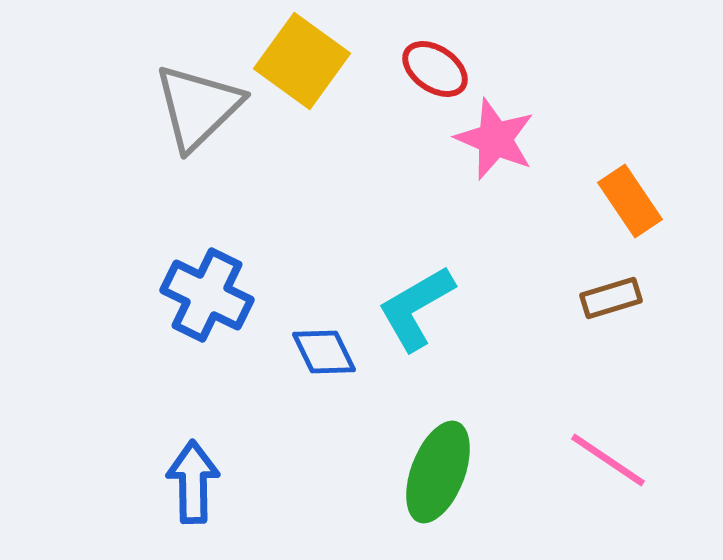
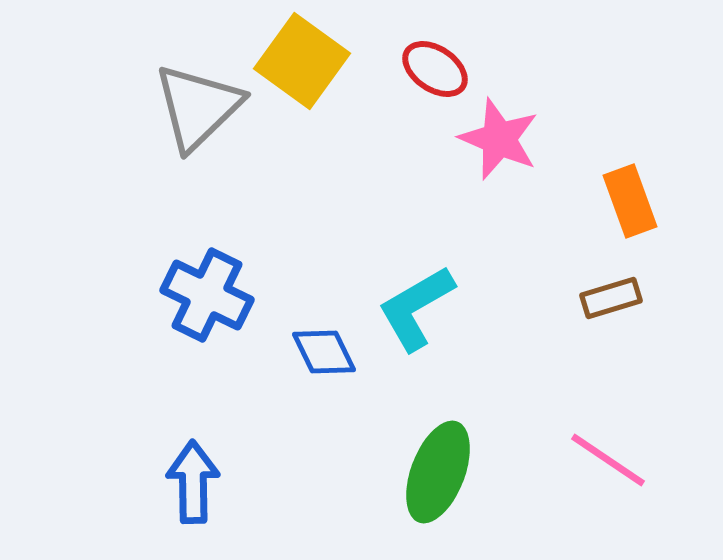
pink star: moved 4 px right
orange rectangle: rotated 14 degrees clockwise
